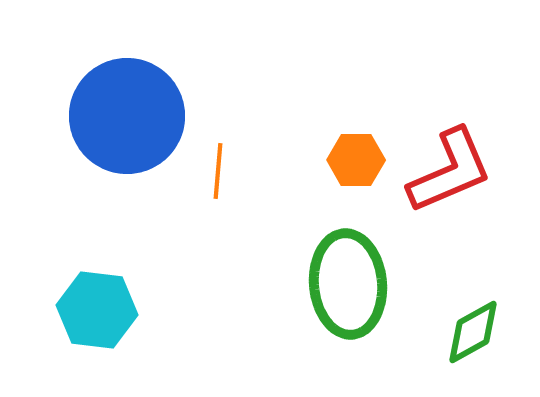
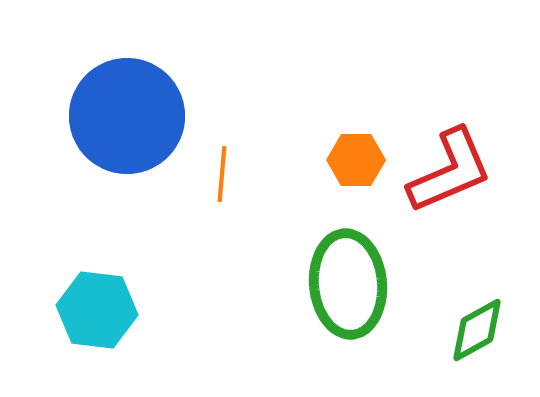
orange line: moved 4 px right, 3 px down
green diamond: moved 4 px right, 2 px up
